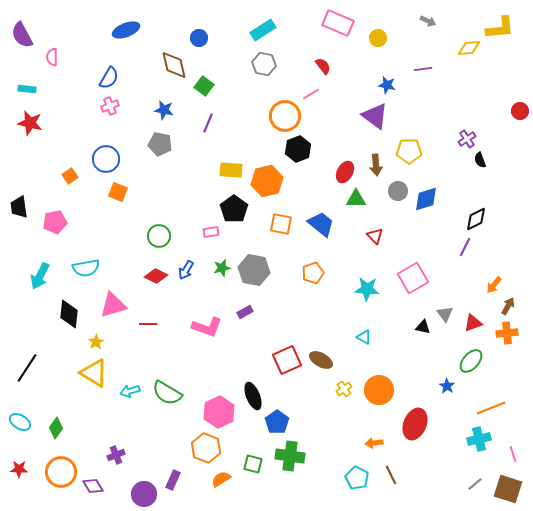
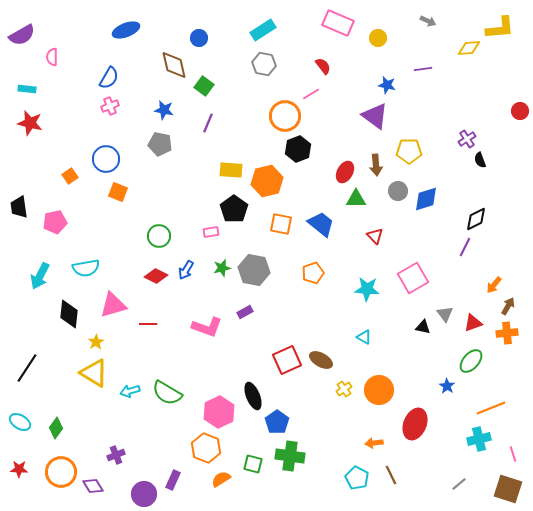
purple semicircle at (22, 35): rotated 92 degrees counterclockwise
gray line at (475, 484): moved 16 px left
